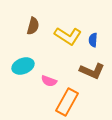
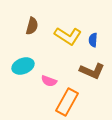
brown semicircle: moved 1 px left
